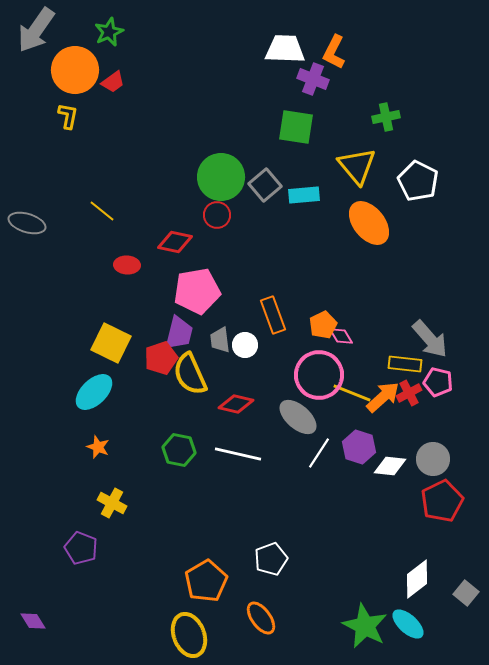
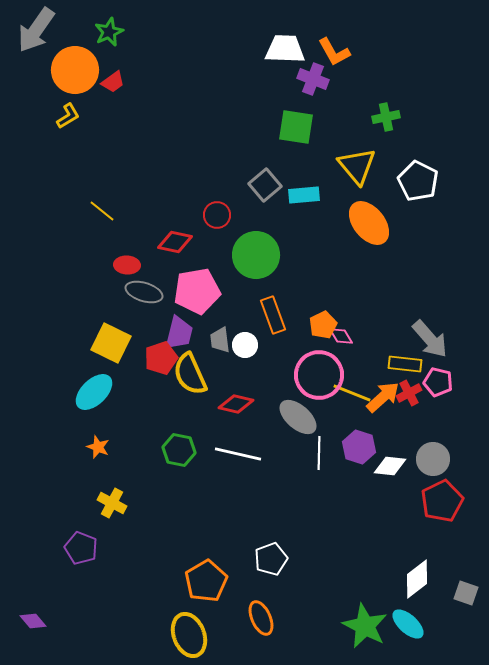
orange L-shape at (334, 52): rotated 56 degrees counterclockwise
yellow L-shape at (68, 116): rotated 48 degrees clockwise
green circle at (221, 177): moved 35 px right, 78 px down
gray ellipse at (27, 223): moved 117 px right, 69 px down
white line at (319, 453): rotated 32 degrees counterclockwise
gray square at (466, 593): rotated 20 degrees counterclockwise
orange ellipse at (261, 618): rotated 12 degrees clockwise
purple diamond at (33, 621): rotated 8 degrees counterclockwise
